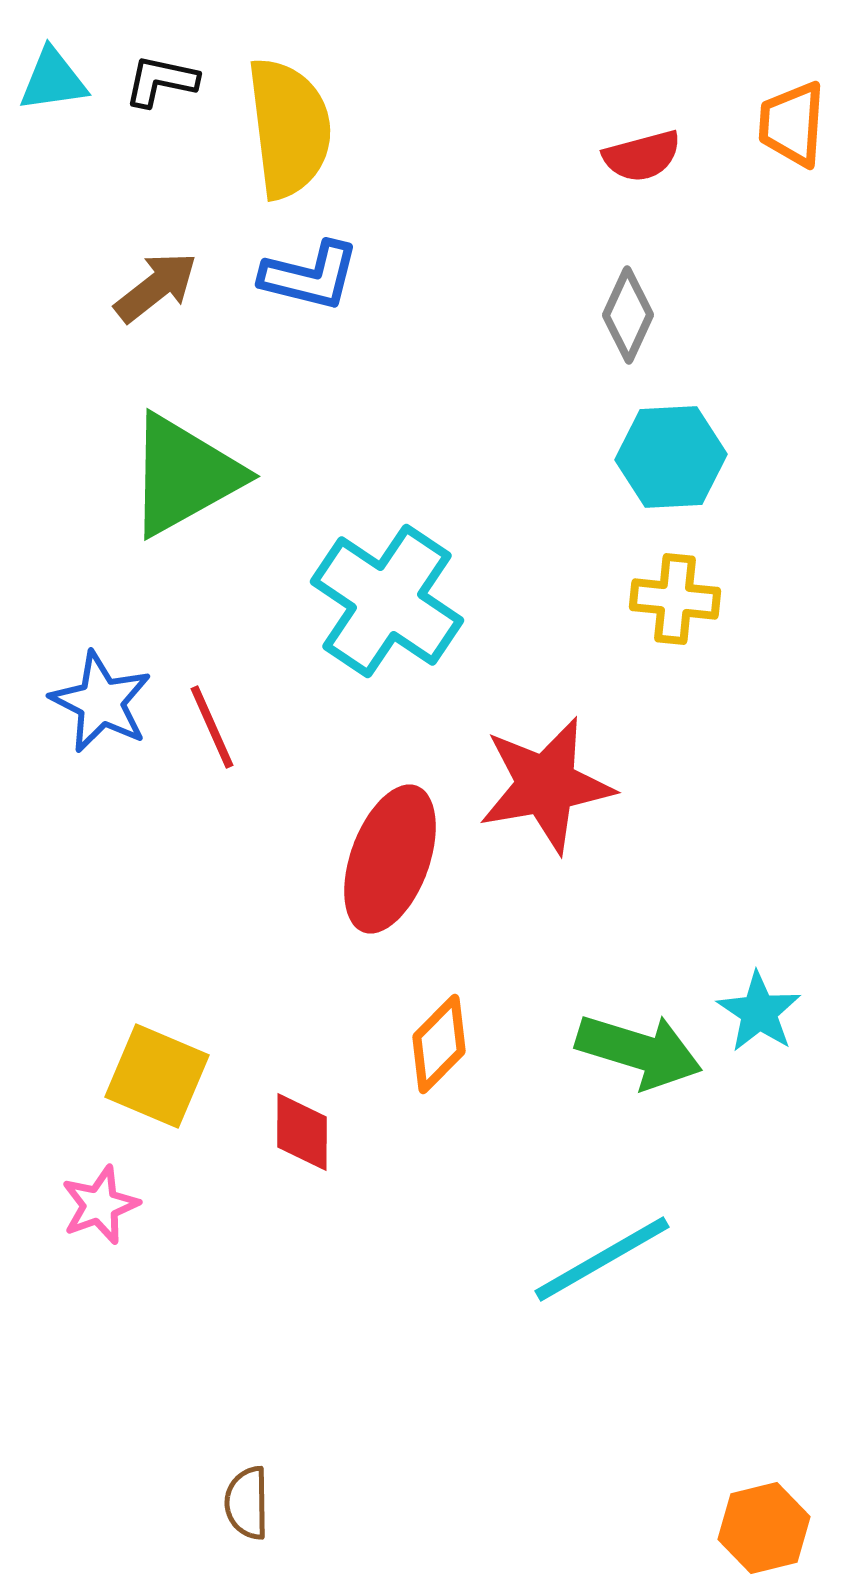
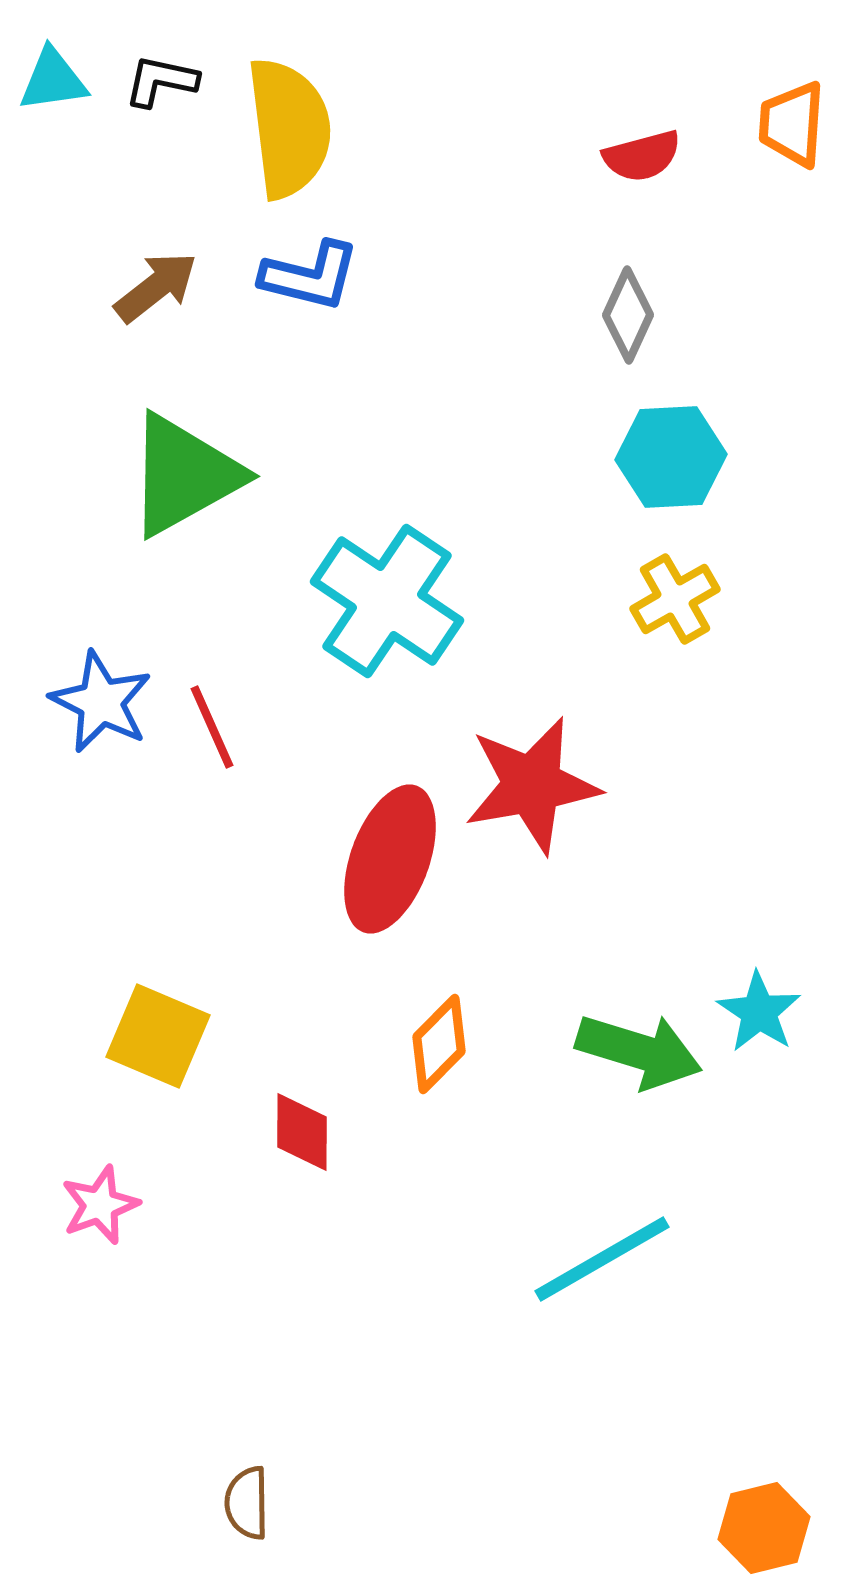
yellow cross: rotated 36 degrees counterclockwise
red star: moved 14 px left
yellow square: moved 1 px right, 40 px up
